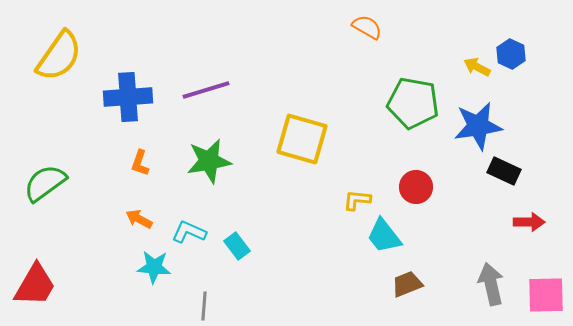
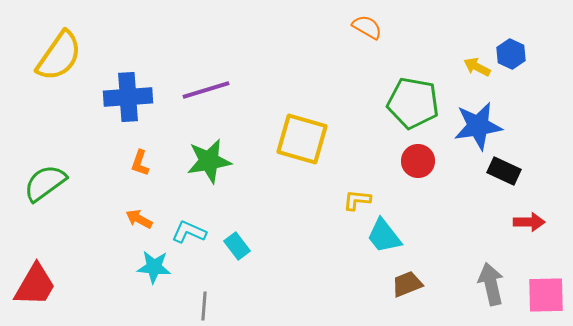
red circle: moved 2 px right, 26 px up
